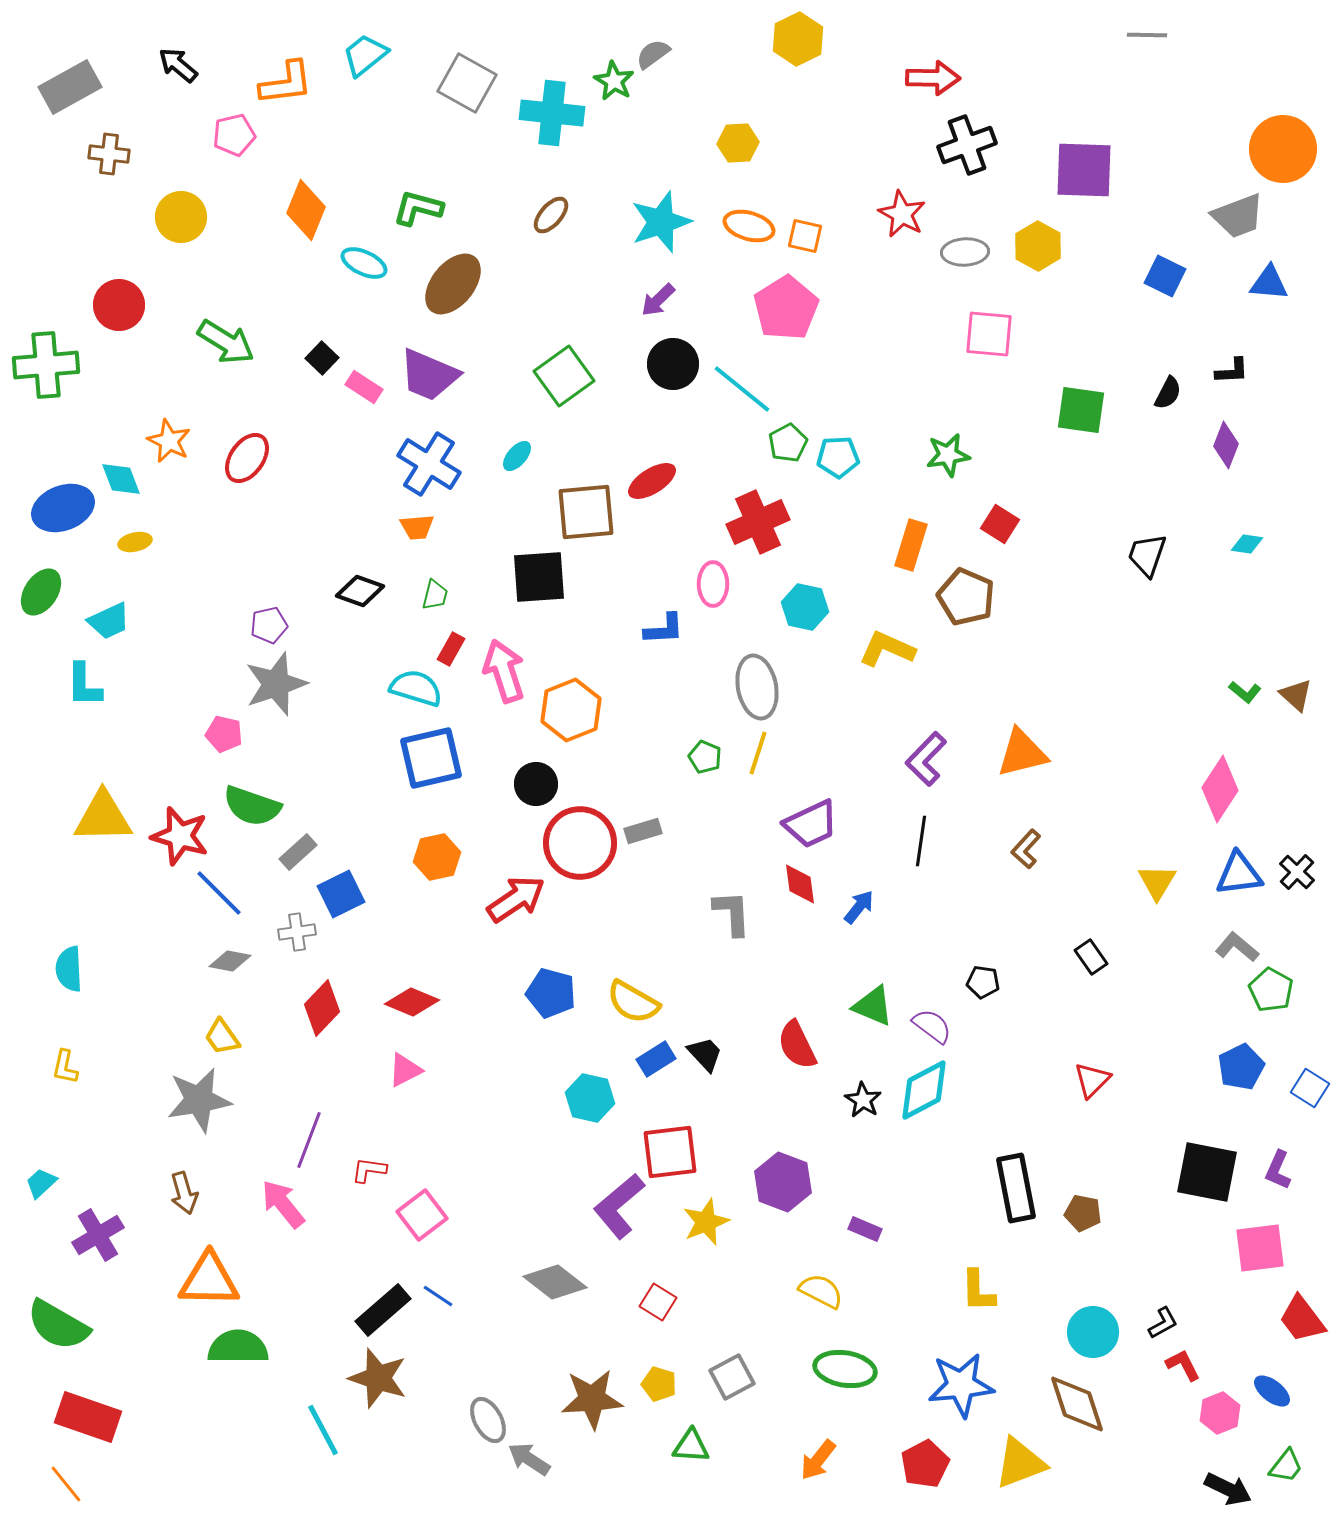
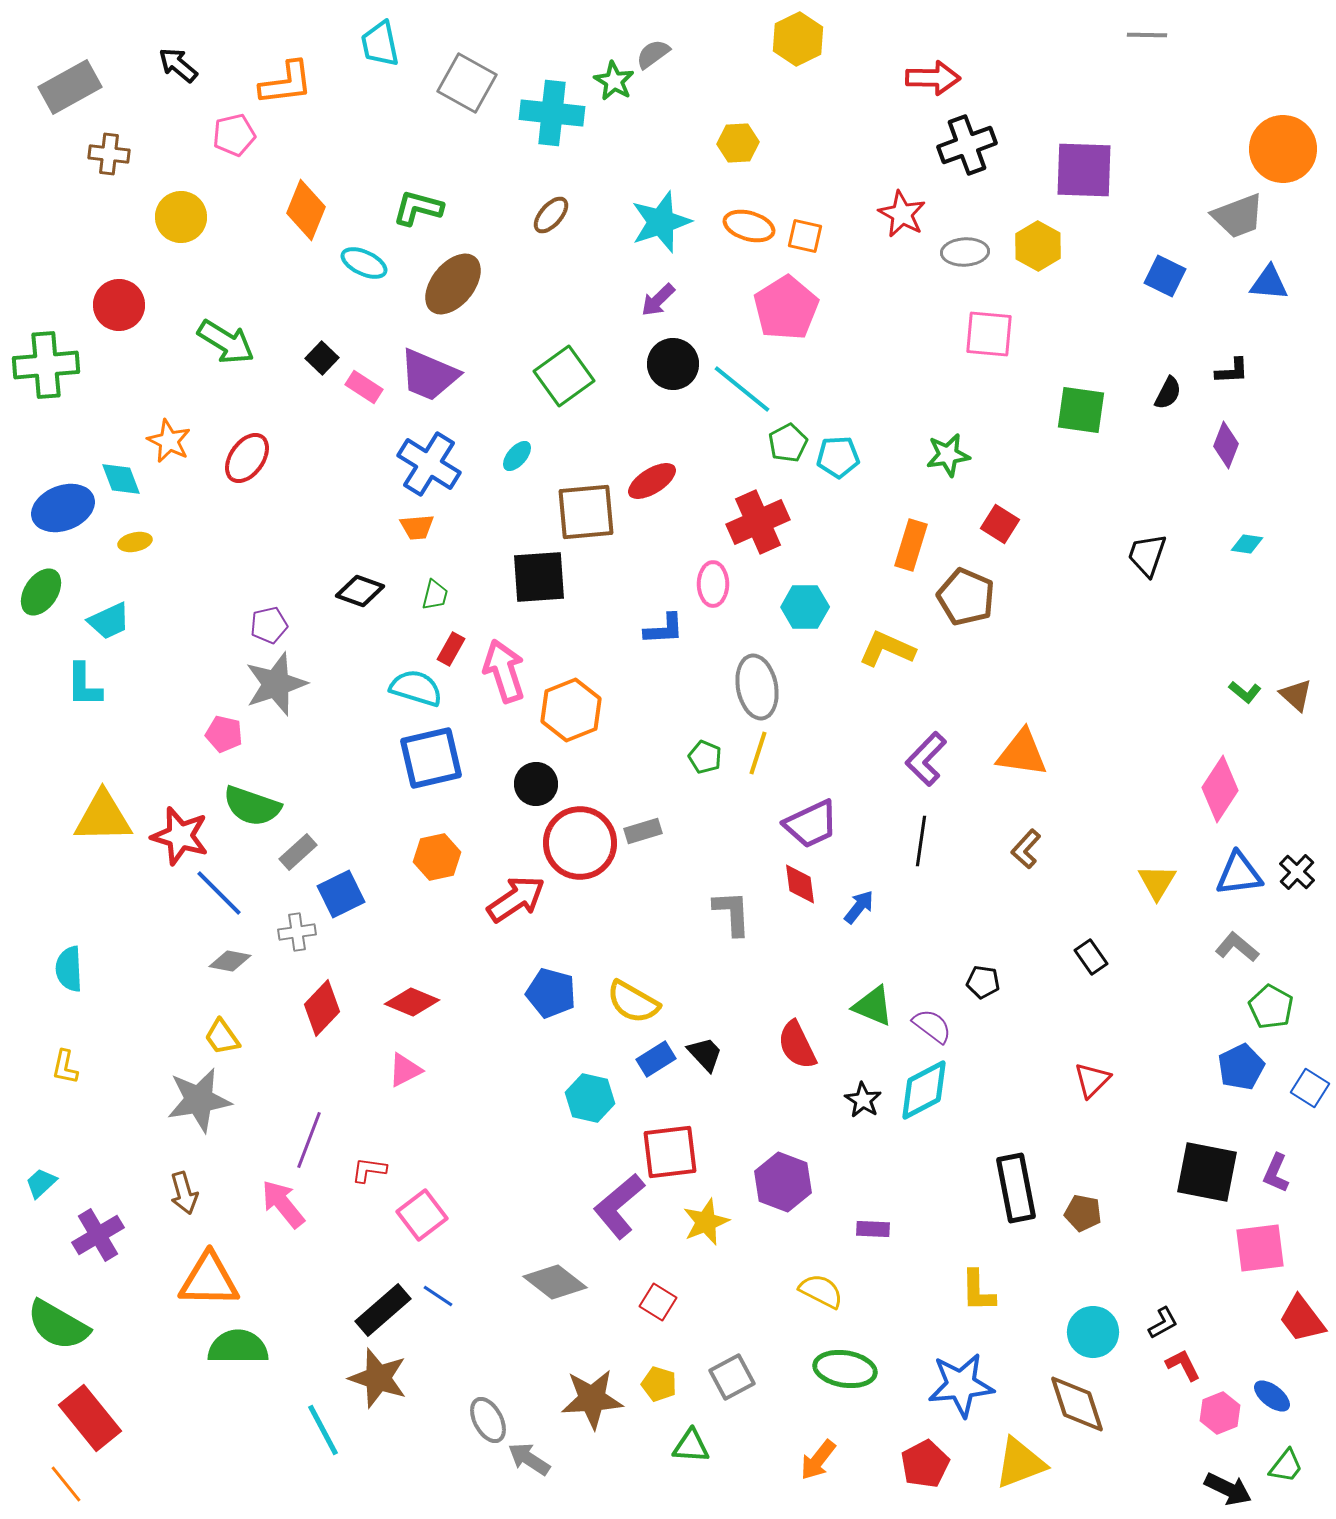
cyan trapezoid at (365, 55): moved 15 px right, 11 px up; rotated 63 degrees counterclockwise
cyan hexagon at (805, 607): rotated 12 degrees counterclockwise
orange triangle at (1022, 753): rotated 22 degrees clockwise
green pentagon at (1271, 990): moved 17 px down
purple L-shape at (1278, 1170): moved 2 px left, 3 px down
purple rectangle at (865, 1229): moved 8 px right; rotated 20 degrees counterclockwise
blue ellipse at (1272, 1391): moved 5 px down
red rectangle at (88, 1417): moved 2 px right, 1 px down; rotated 32 degrees clockwise
